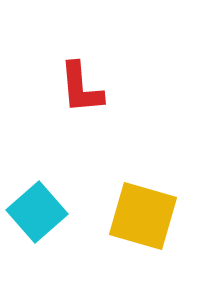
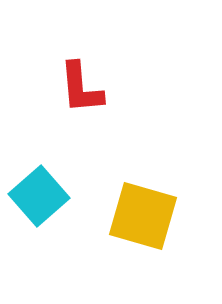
cyan square: moved 2 px right, 16 px up
